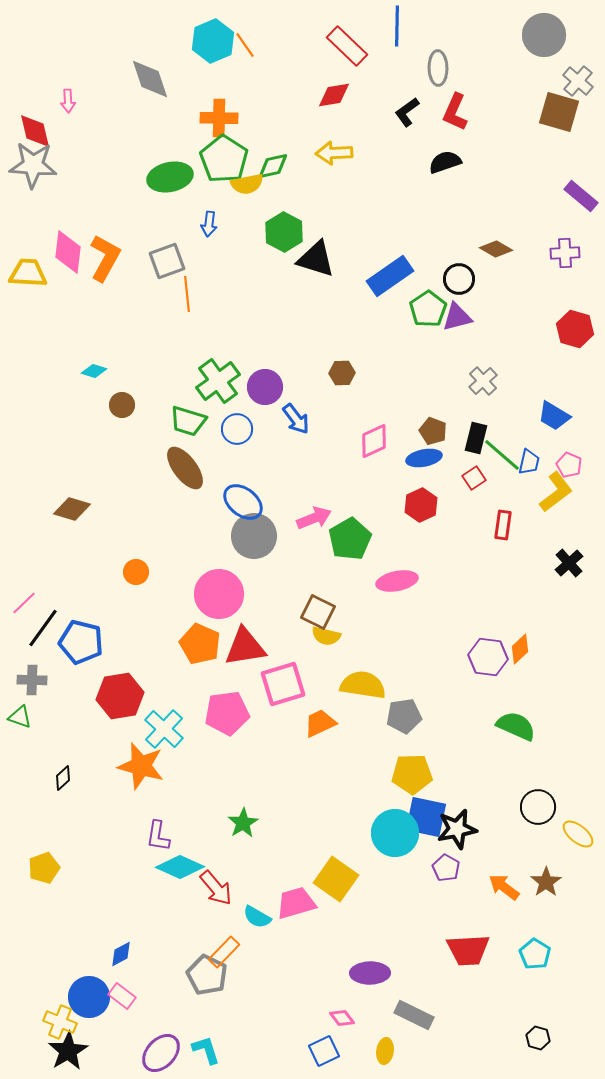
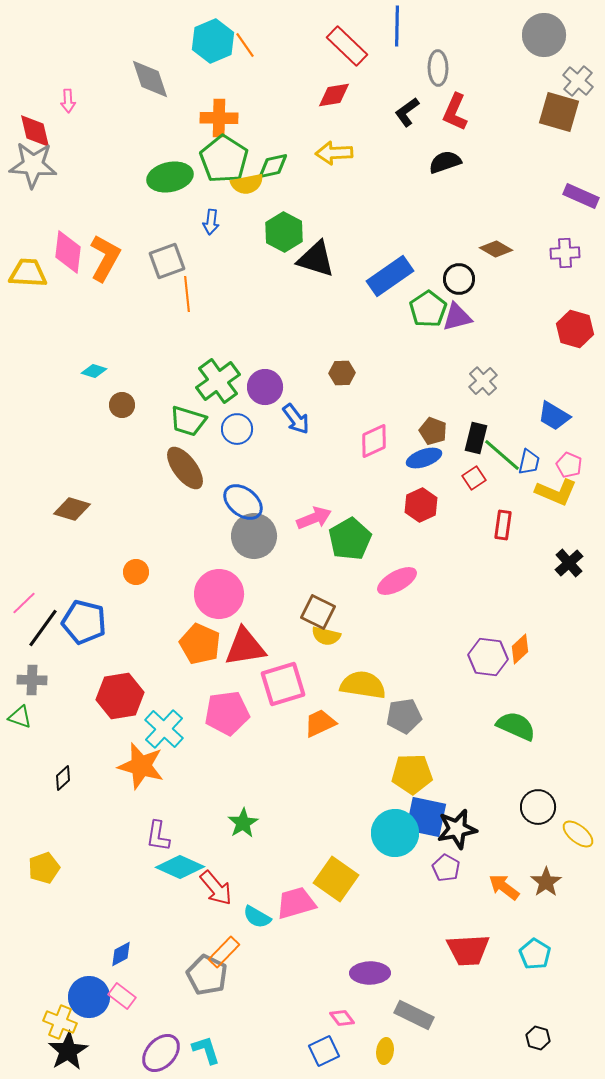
purple rectangle at (581, 196): rotated 16 degrees counterclockwise
blue arrow at (209, 224): moved 2 px right, 2 px up
blue ellipse at (424, 458): rotated 8 degrees counterclockwise
yellow L-shape at (556, 492): rotated 60 degrees clockwise
pink ellipse at (397, 581): rotated 18 degrees counterclockwise
blue pentagon at (81, 642): moved 3 px right, 20 px up
